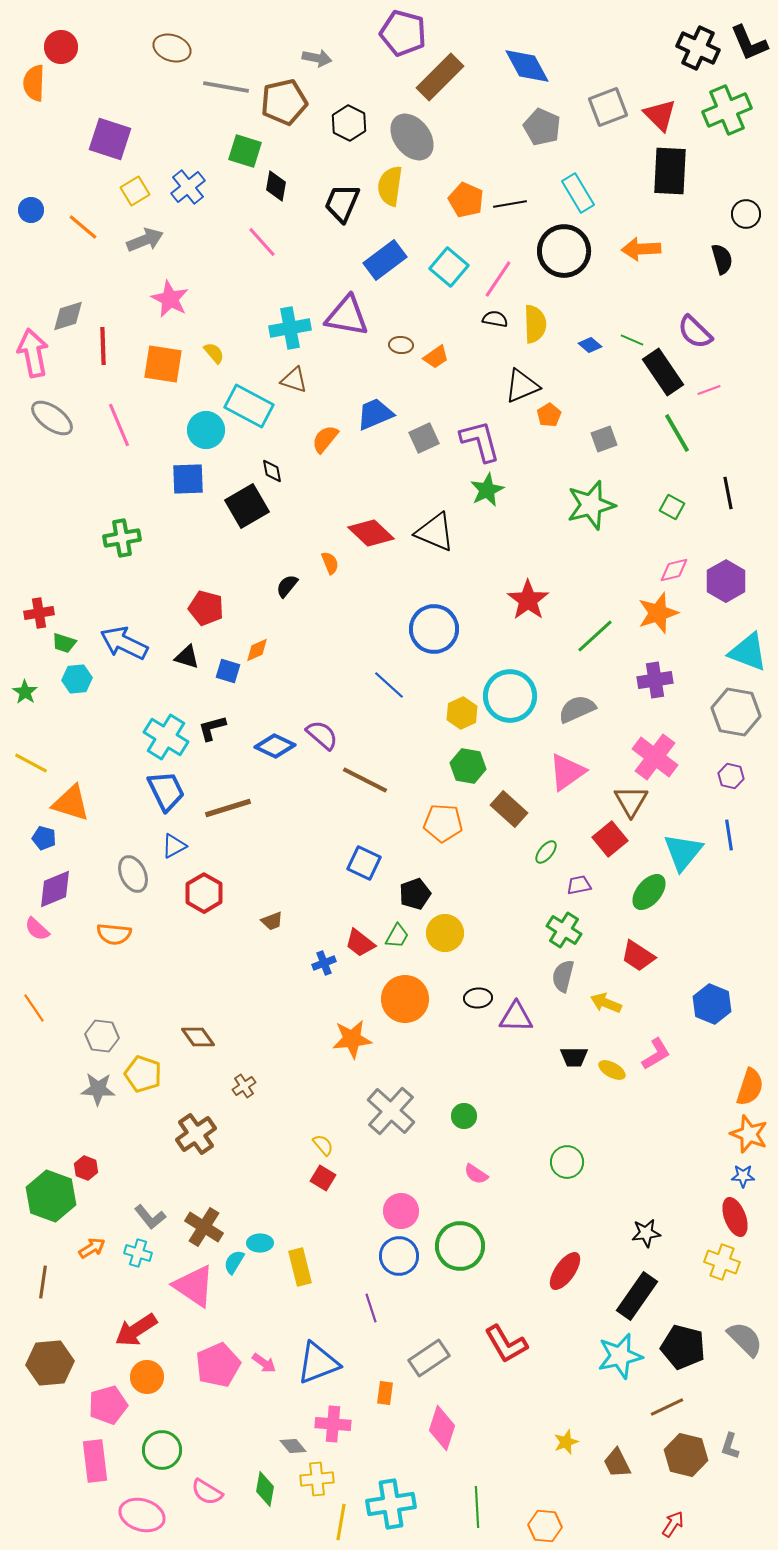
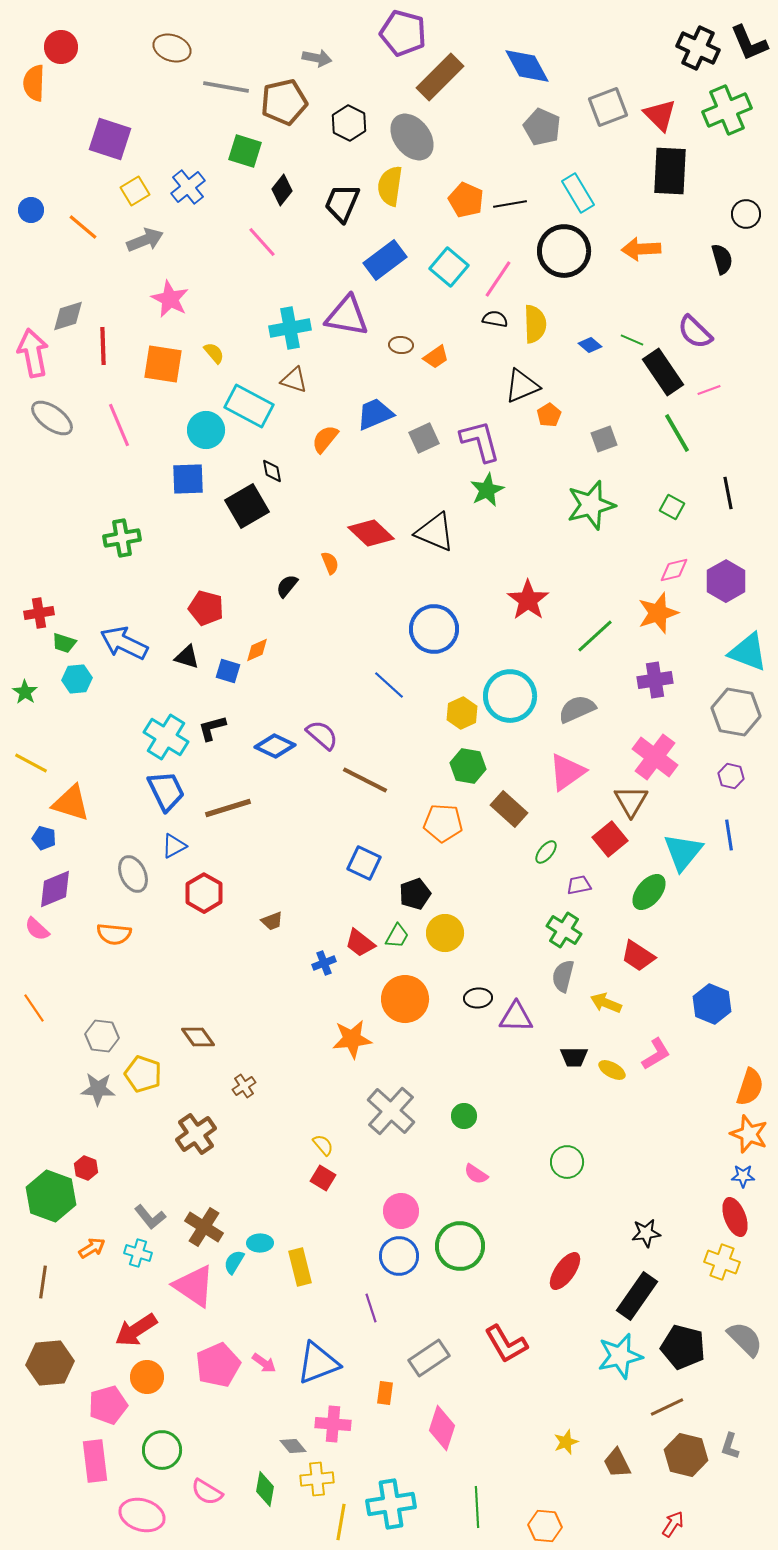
black diamond at (276, 186): moved 6 px right, 4 px down; rotated 28 degrees clockwise
